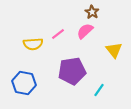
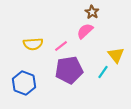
pink line: moved 3 px right, 12 px down
yellow triangle: moved 2 px right, 5 px down
purple pentagon: moved 3 px left, 1 px up
blue hexagon: rotated 10 degrees clockwise
cyan line: moved 4 px right, 18 px up
